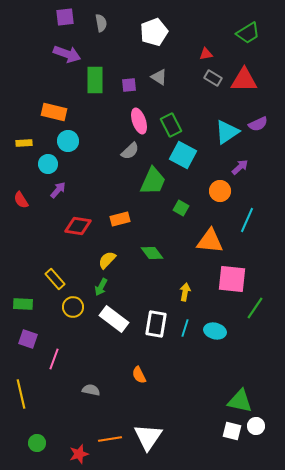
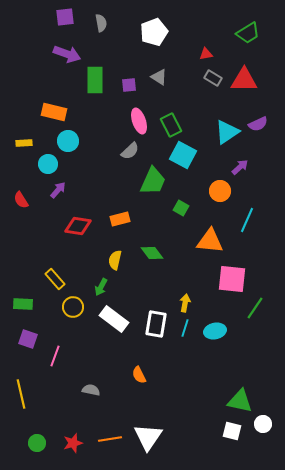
yellow semicircle at (107, 260): moved 8 px right; rotated 30 degrees counterclockwise
yellow arrow at (185, 292): moved 11 px down
cyan ellipse at (215, 331): rotated 25 degrees counterclockwise
pink line at (54, 359): moved 1 px right, 3 px up
white circle at (256, 426): moved 7 px right, 2 px up
red star at (79, 454): moved 6 px left, 11 px up
